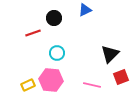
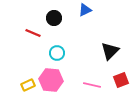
red line: rotated 42 degrees clockwise
black triangle: moved 3 px up
red square: moved 3 px down
